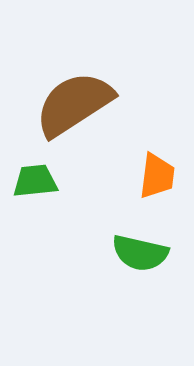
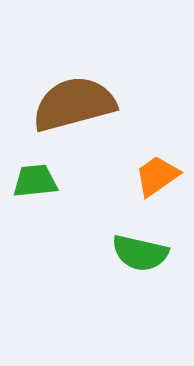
brown semicircle: rotated 18 degrees clockwise
orange trapezoid: rotated 132 degrees counterclockwise
